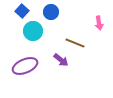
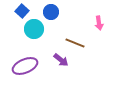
cyan circle: moved 1 px right, 2 px up
